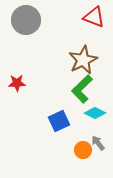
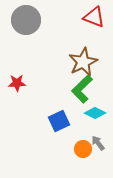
brown star: moved 2 px down
orange circle: moved 1 px up
